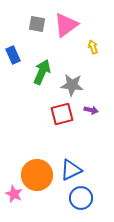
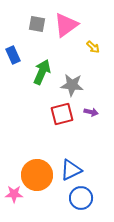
yellow arrow: rotated 152 degrees clockwise
purple arrow: moved 2 px down
pink star: rotated 24 degrees counterclockwise
